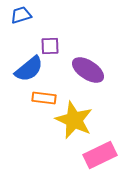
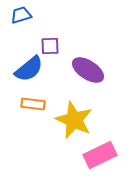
orange rectangle: moved 11 px left, 6 px down
